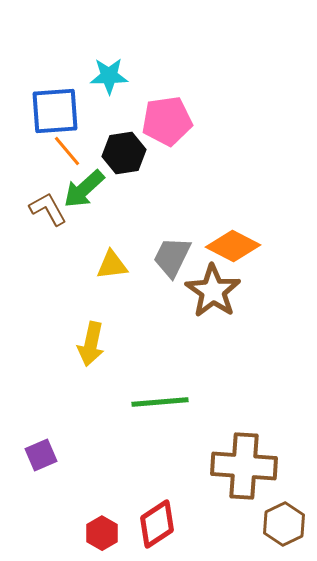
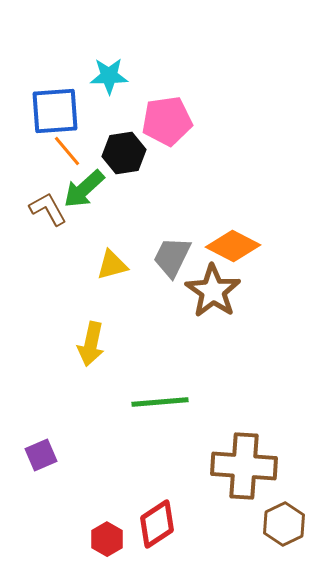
yellow triangle: rotated 8 degrees counterclockwise
red hexagon: moved 5 px right, 6 px down
